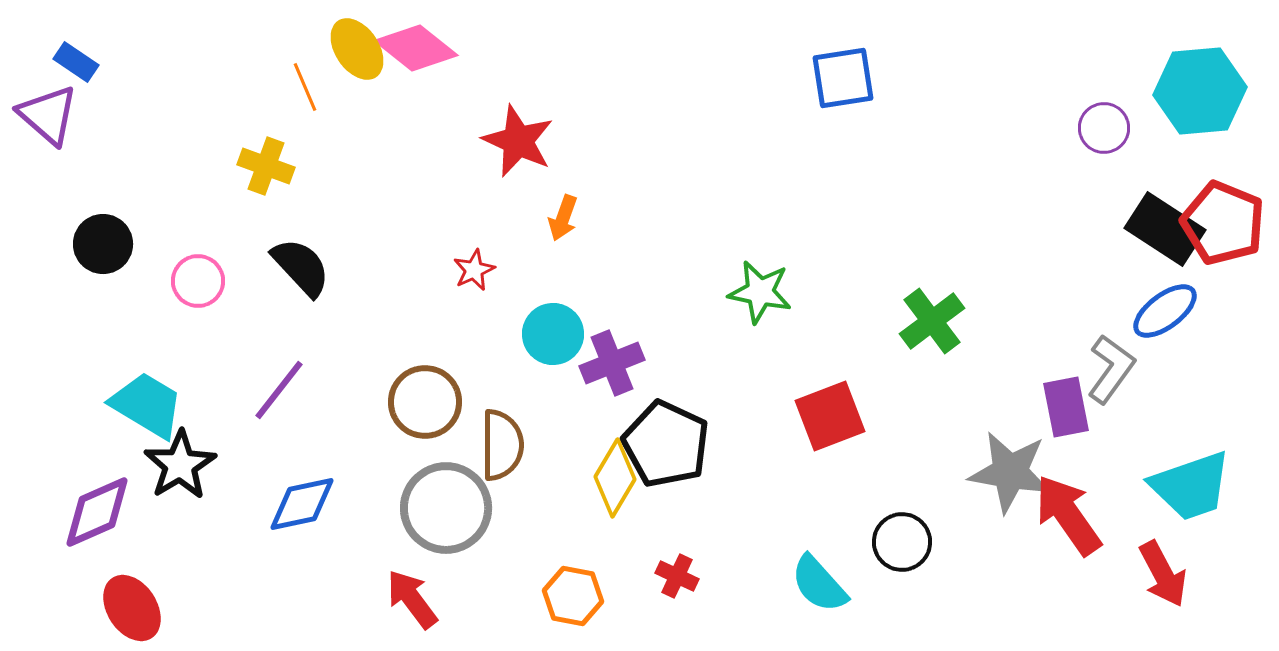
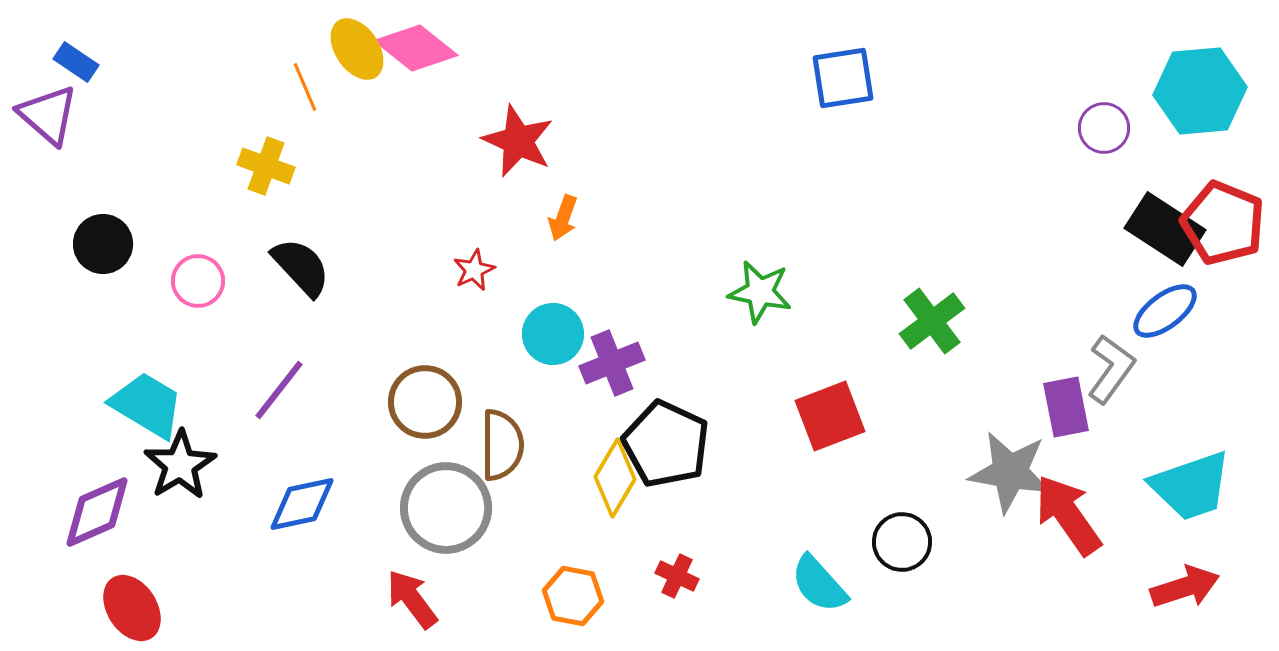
red arrow at (1163, 574): moved 22 px right, 13 px down; rotated 80 degrees counterclockwise
